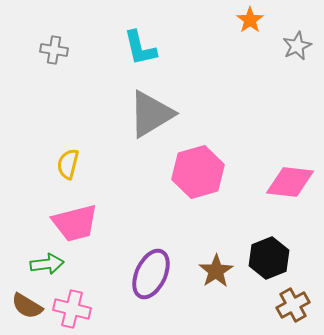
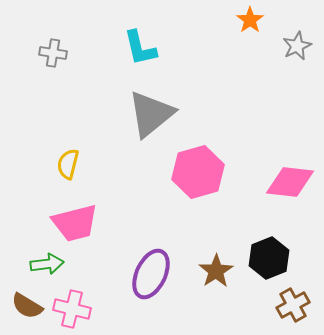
gray cross: moved 1 px left, 3 px down
gray triangle: rotated 8 degrees counterclockwise
